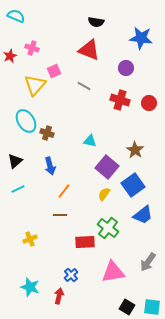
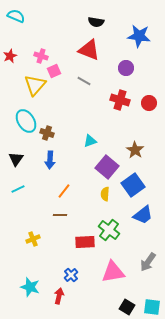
blue star: moved 2 px left, 2 px up
pink cross: moved 9 px right, 8 px down
gray line: moved 5 px up
cyan triangle: rotated 32 degrees counterclockwise
black triangle: moved 1 px right, 2 px up; rotated 14 degrees counterclockwise
blue arrow: moved 6 px up; rotated 18 degrees clockwise
yellow semicircle: moved 1 px right; rotated 32 degrees counterclockwise
green cross: moved 1 px right, 2 px down
yellow cross: moved 3 px right
